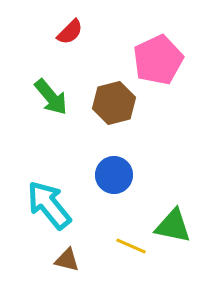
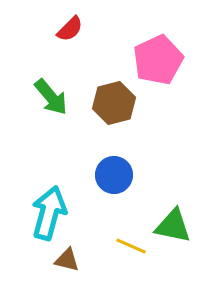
red semicircle: moved 3 px up
cyan arrow: moved 8 px down; rotated 54 degrees clockwise
